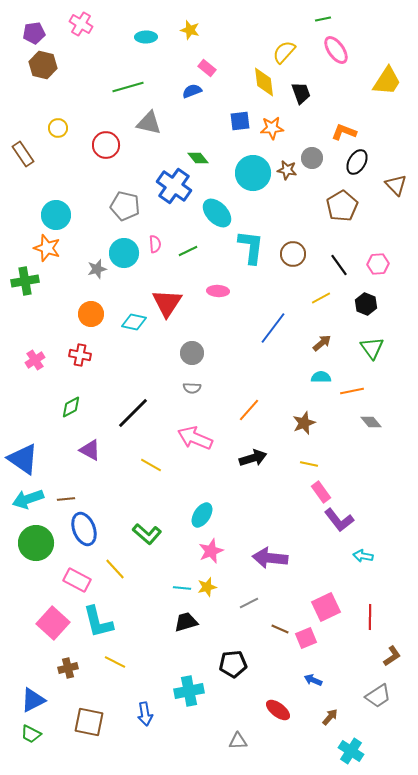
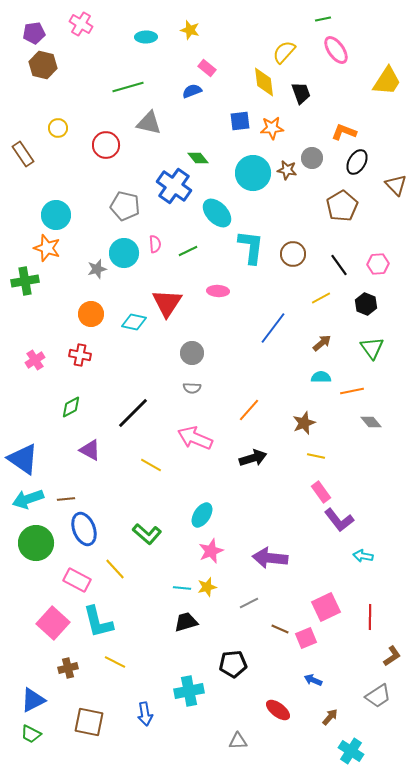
yellow line at (309, 464): moved 7 px right, 8 px up
